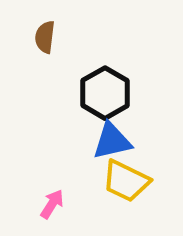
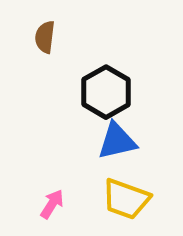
black hexagon: moved 1 px right, 1 px up
blue triangle: moved 5 px right
yellow trapezoid: moved 18 px down; rotated 6 degrees counterclockwise
